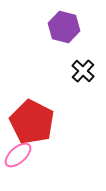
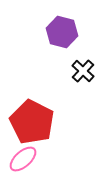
purple hexagon: moved 2 px left, 5 px down
pink ellipse: moved 5 px right, 4 px down
